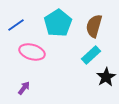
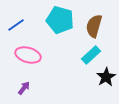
cyan pentagon: moved 2 px right, 3 px up; rotated 24 degrees counterclockwise
pink ellipse: moved 4 px left, 3 px down
